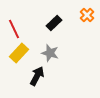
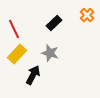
yellow rectangle: moved 2 px left, 1 px down
black arrow: moved 4 px left, 1 px up
